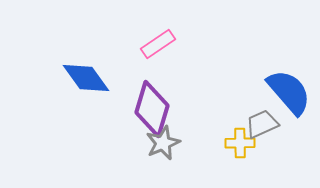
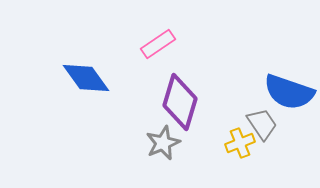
blue semicircle: rotated 150 degrees clockwise
purple diamond: moved 28 px right, 7 px up
gray trapezoid: rotated 80 degrees clockwise
yellow cross: rotated 20 degrees counterclockwise
